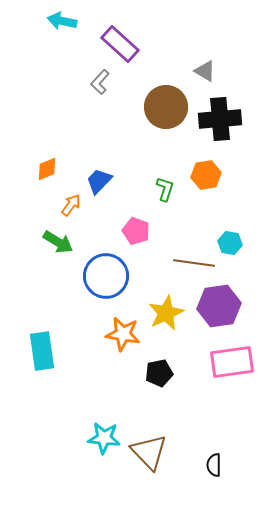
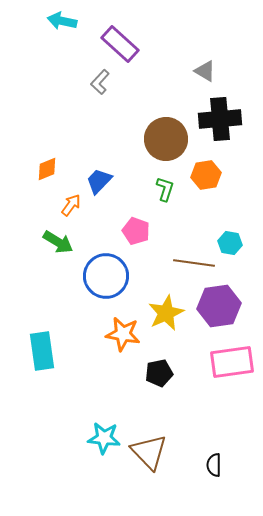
brown circle: moved 32 px down
